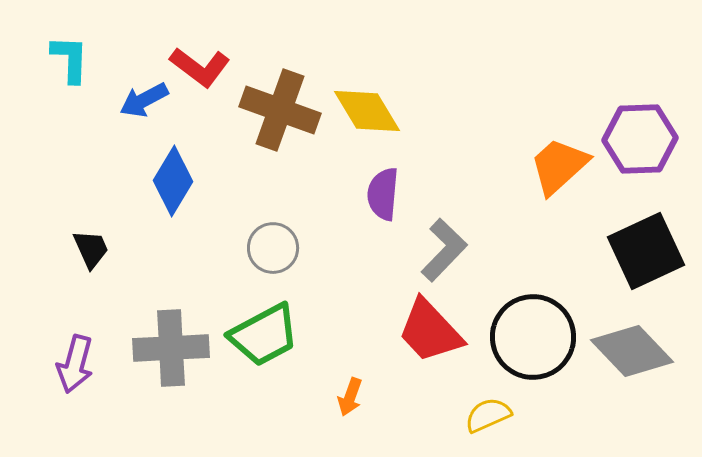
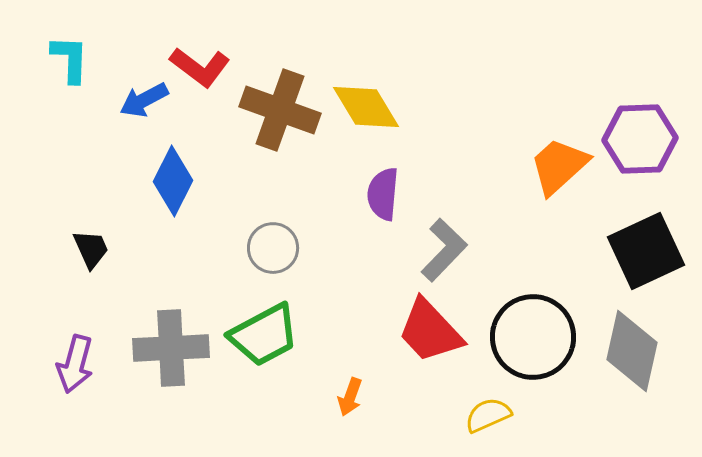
yellow diamond: moved 1 px left, 4 px up
blue diamond: rotated 4 degrees counterclockwise
gray diamond: rotated 56 degrees clockwise
